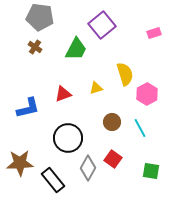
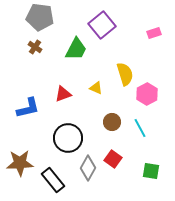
yellow triangle: rotated 40 degrees clockwise
